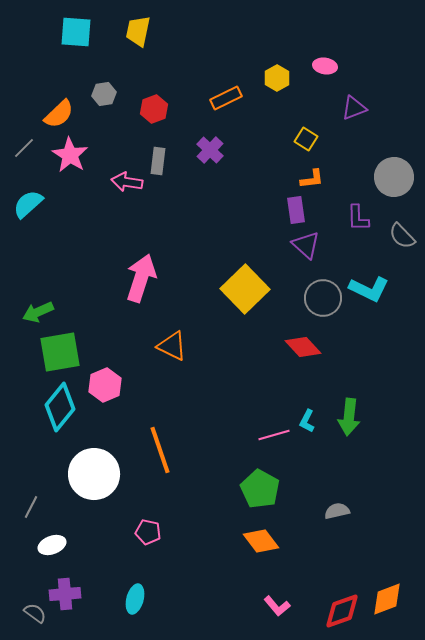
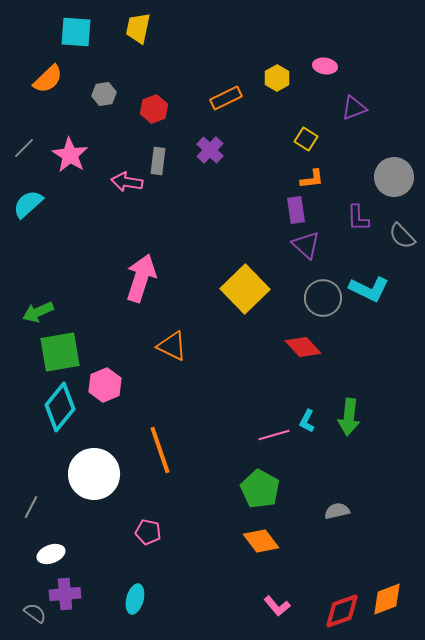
yellow trapezoid at (138, 31): moved 3 px up
orange semicircle at (59, 114): moved 11 px left, 35 px up
white ellipse at (52, 545): moved 1 px left, 9 px down
